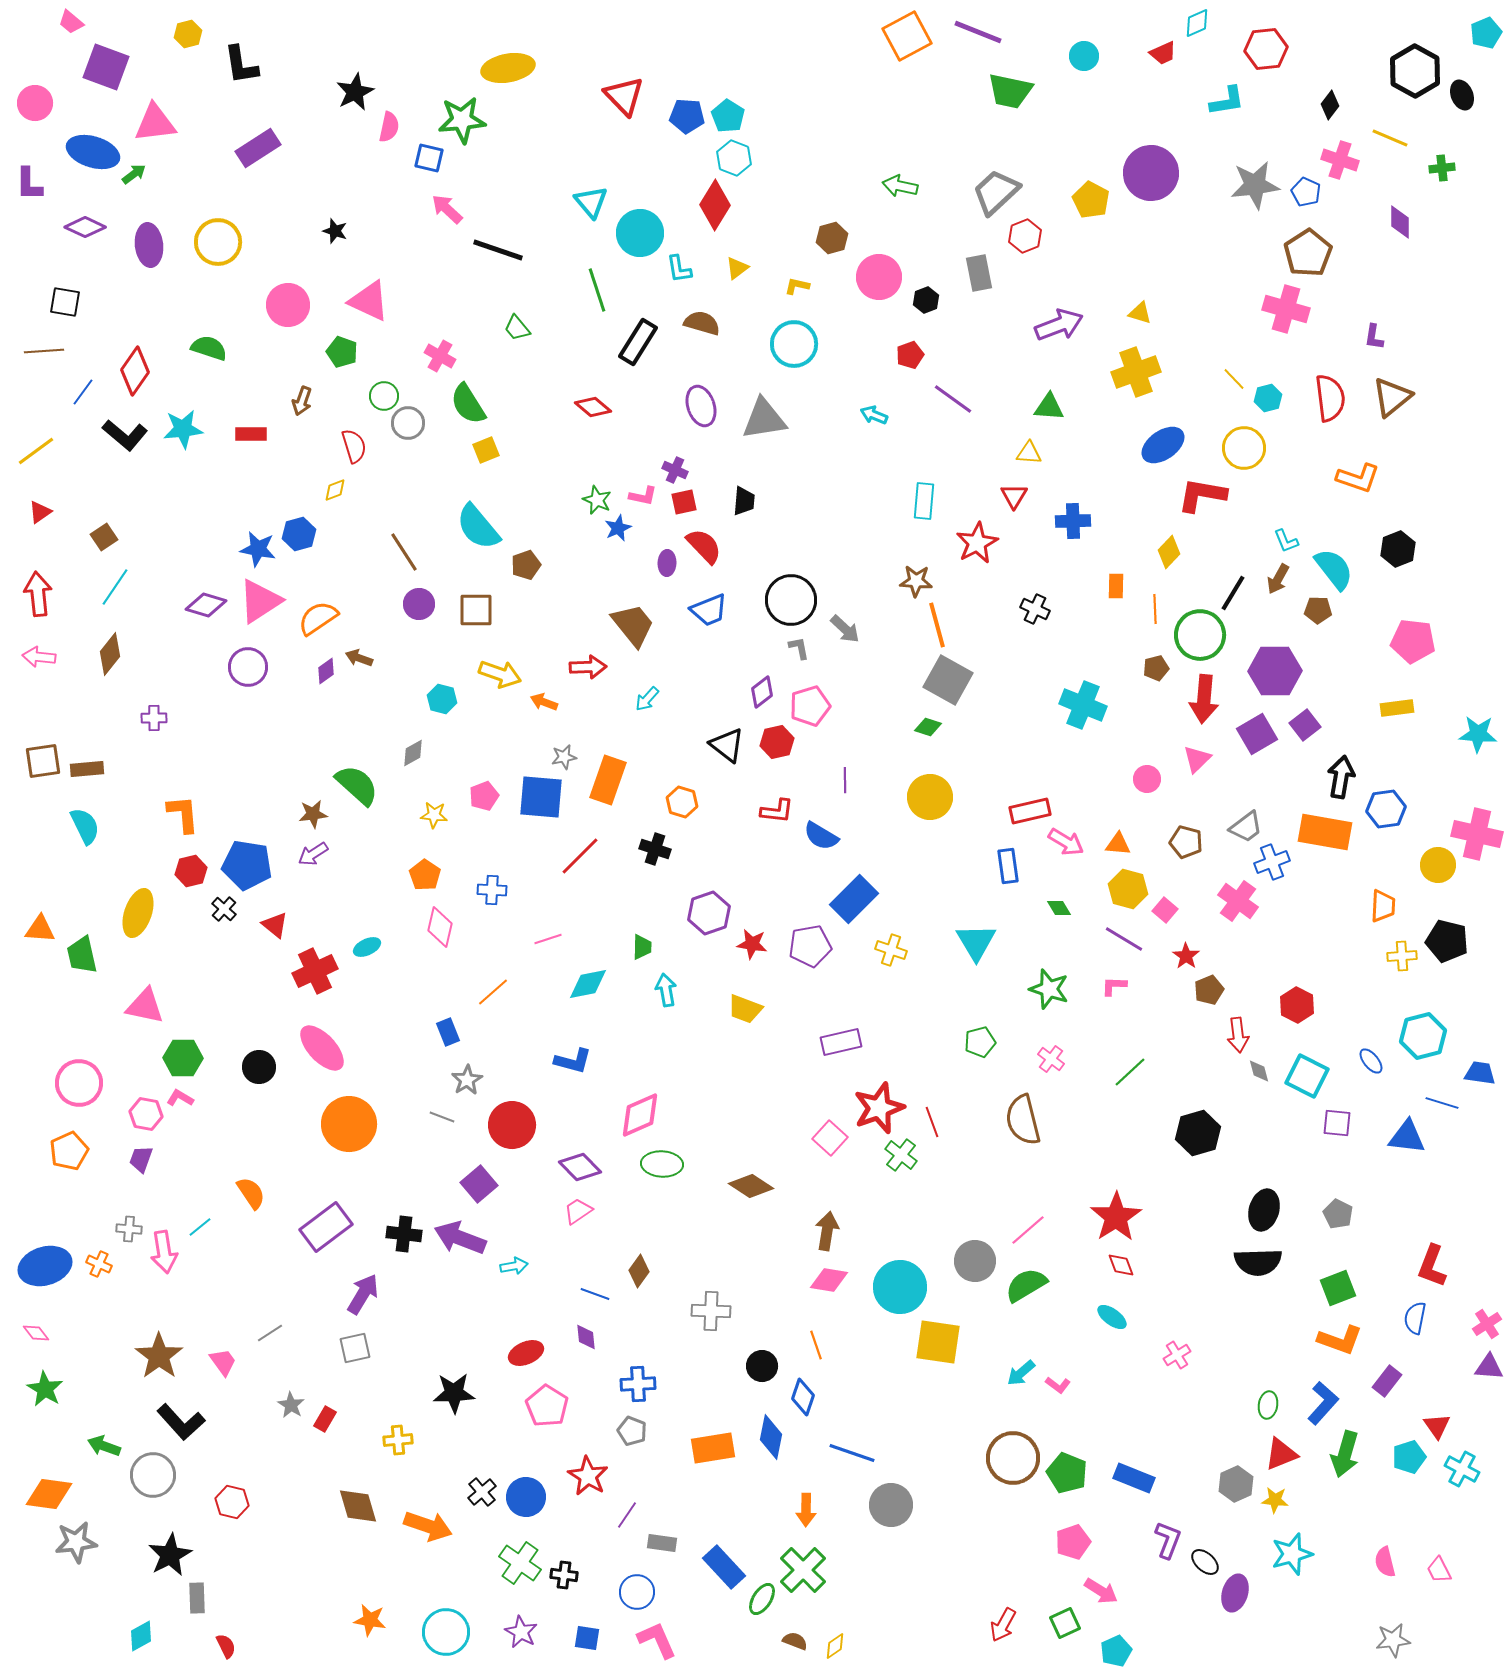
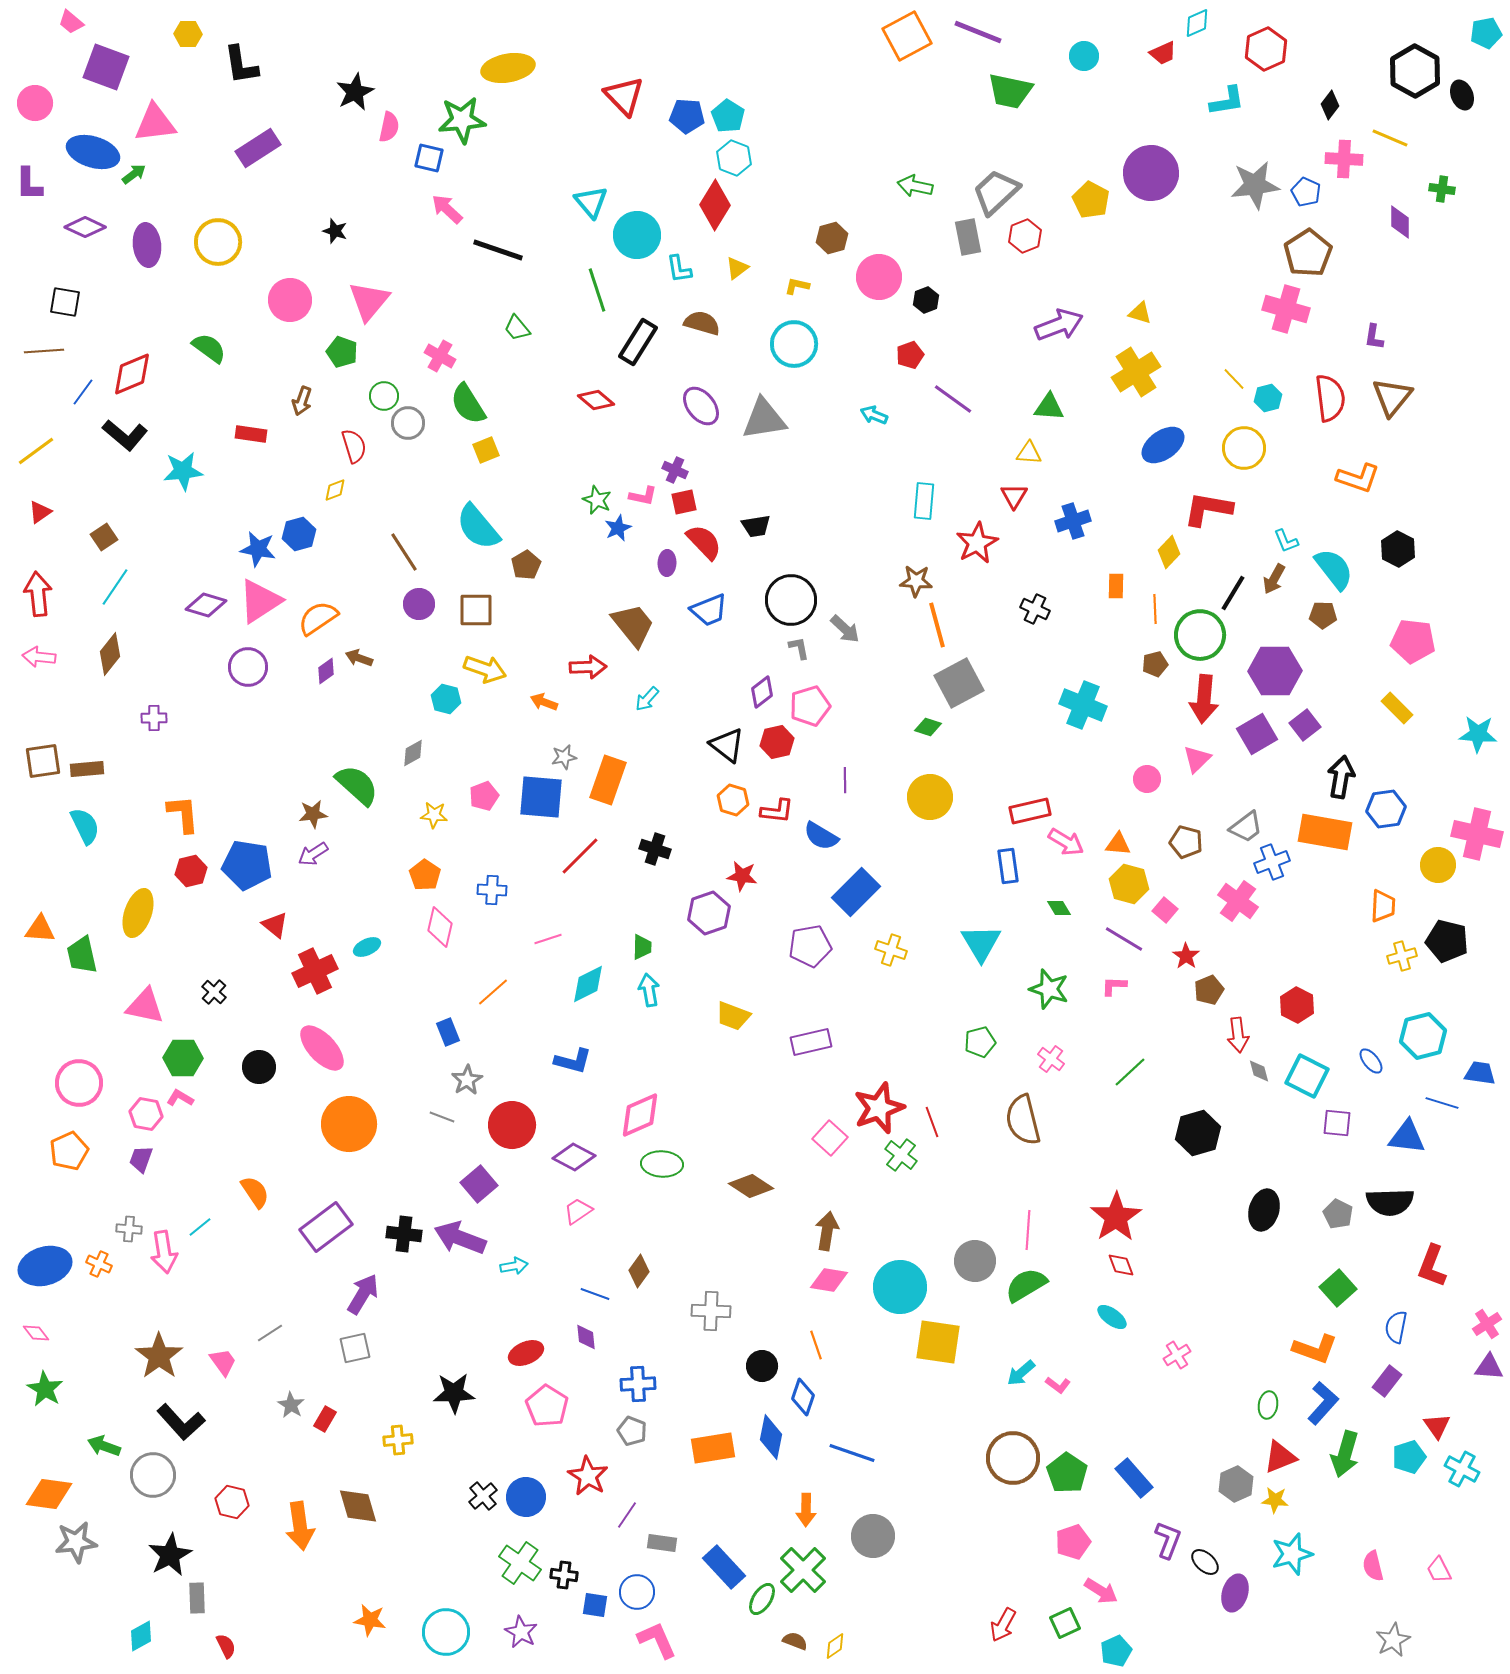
cyan pentagon at (1486, 33): rotated 12 degrees clockwise
yellow hexagon at (188, 34): rotated 16 degrees clockwise
red hexagon at (1266, 49): rotated 18 degrees counterclockwise
pink cross at (1340, 160): moved 4 px right, 1 px up; rotated 15 degrees counterclockwise
green cross at (1442, 168): moved 21 px down; rotated 15 degrees clockwise
green arrow at (900, 186): moved 15 px right
cyan circle at (640, 233): moved 3 px left, 2 px down
purple ellipse at (149, 245): moved 2 px left
gray rectangle at (979, 273): moved 11 px left, 36 px up
pink triangle at (369, 301): rotated 45 degrees clockwise
pink circle at (288, 305): moved 2 px right, 5 px up
green semicircle at (209, 348): rotated 18 degrees clockwise
red diamond at (135, 371): moved 3 px left, 3 px down; rotated 33 degrees clockwise
yellow cross at (1136, 372): rotated 12 degrees counterclockwise
brown triangle at (1392, 397): rotated 12 degrees counterclockwise
purple ellipse at (701, 406): rotated 21 degrees counterclockwise
red diamond at (593, 407): moved 3 px right, 7 px up
cyan star at (183, 429): moved 42 px down
red rectangle at (251, 434): rotated 8 degrees clockwise
red L-shape at (1202, 495): moved 6 px right, 14 px down
black trapezoid at (744, 501): moved 12 px right, 25 px down; rotated 76 degrees clockwise
blue cross at (1073, 521): rotated 16 degrees counterclockwise
red semicircle at (704, 546): moved 4 px up
black hexagon at (1398, 549): rotated 12 degrees counterclockwise
brown pentagon at (526, 565): rotated 12 degrees counterclockwise
brown arrow at (1278, 579): moved 4 px left
brown pentagon at (1318, 610): moved 5 px right, 5 px down
brown pentagon at (1156, 668): moved 1 px left, 4 px up
yellow arrow at (500, 674): moved 15 px left, 5 px up
gray square at (948, 680): moved 11 px right, 3 px down; rotated 33 degrees clockwise
cyan hexagon at (442, 699): moved 4 px right
yellow rectangle at (1397, 708): rotated 52 degrees clockwise
orange hexagon at (682, 802): moved 51 px right, 2 px up
yellow hexagon at (1128, 889): moved 1 px right, 5 px up
blue rectangle at (854, 899): moved 2 px right, 7 px up
black cross at (224, 909): moved 10 px left, 83 px down
cyan triangle at (976, 942): moved 5 px right, 1 px down
red star at (752, 944): moved 10 px left, 68 px up
yellow cross at (1402, 956): rotated 12 degrees counterclockwise
cyan diamond at (588, 984): rotated 15 degrees counterclockwise
cyan arrow at (666, 990): moved 17 px left
yellow trapezoid at (745, 1009): moved 12 px left, 7 px down
purple rectangle at (841, 1042): moved 30 px left
purple diamond at (580, 1167): moved 6 px left, 10 px up; rotated 18 degrees counterclockwise
orange semicircle at (251, 1193): moved 4 px right, 1 px up
pink line at (1028, 1230): rotated 45 degrees counterclockwise
black semicircle at (1258, 1262): moved 132 px right, 60 px up
green square at (1338, 1288): rotated 21 degrees counterclockwise
blue semicircle at (1415, 1318): moved 19 px left, 9 px down
orange L-shape at (1340, 1340): moved 25 px left, 9 px down
red triangle at (1281, 1454): moved 1 px left, 3 px down
green pentagon at (1067, 1473): rotated 12 degrees clockwise
blue rectangle at (1134, 1478): rotated 27 degrees clockwise
black cross at (482, 1492): moved 1 px right, 4 px down
gray circle at (891, 1505): moved 18 px left, 31 px down
orange arrow at (428, 1526): moved 128 px left; rotated 63 degrees clockwise
pink semicircle at (1385, 1562): moved 12 px left, 4 px down
blue square at (587, 1638): moved 8 px right, 33 px up
gray star at (1393, 1640): rotated 20 degrees counterclockwise
